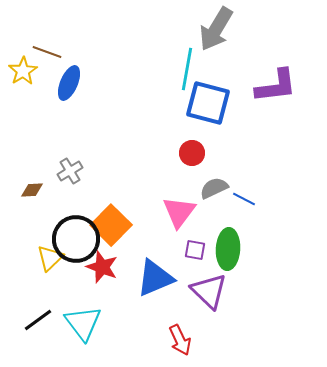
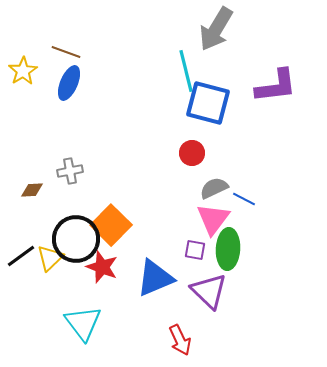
brown line: moved 19 px right
cyan line: moved 1 px left, 2 px down; rotated 24 degrees counterclockwise
gray cross: rotated 20 degrees clockwise
pink triangle: moved 34 px right, 7 px down
black line: moved 17 px left, 64 px up
